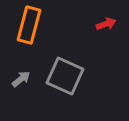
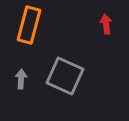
red arrow: rotated 78 degrees counterclockwise
gray arrow: rotated 48 degrees counterclockwise
